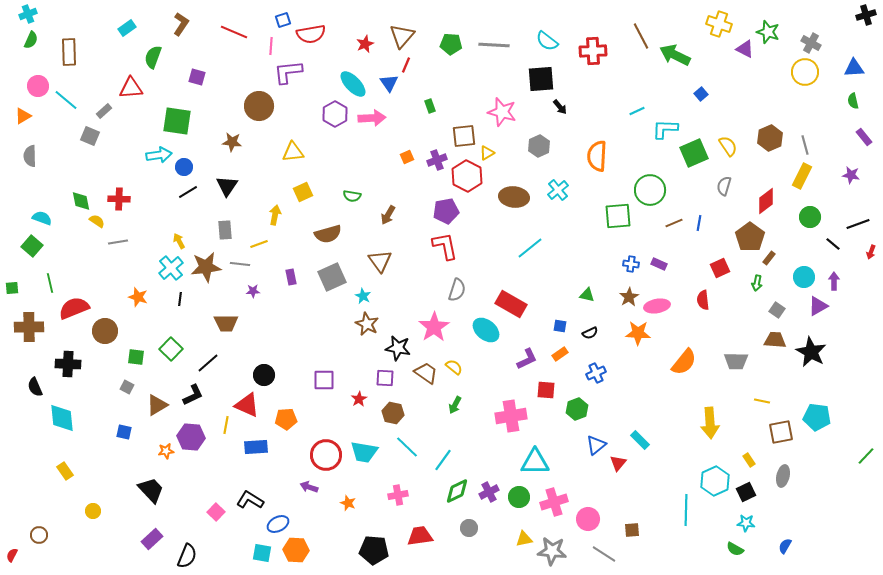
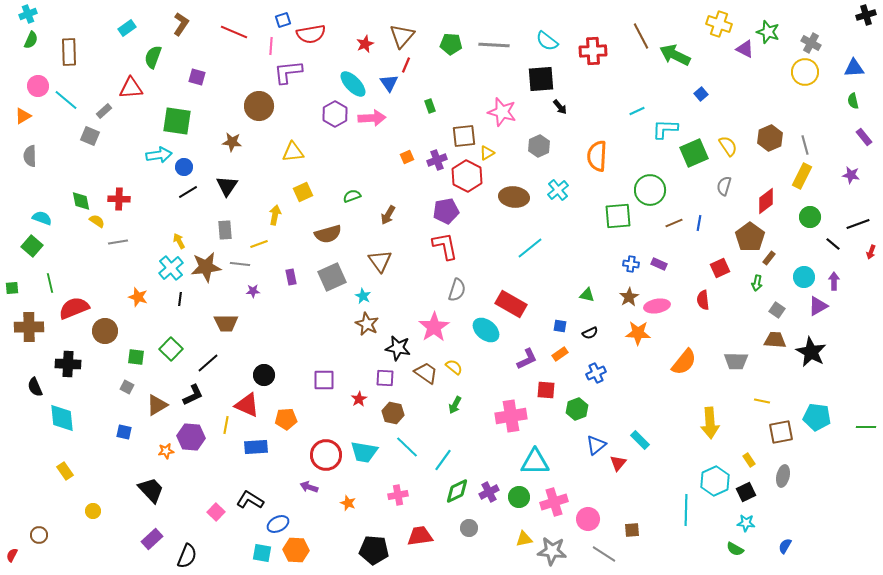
green semicircle at (352, 196): rotated 150 degrees clockwise
green line at (866, 456): moved 29 px up; rotated 48 degrees clockwise
